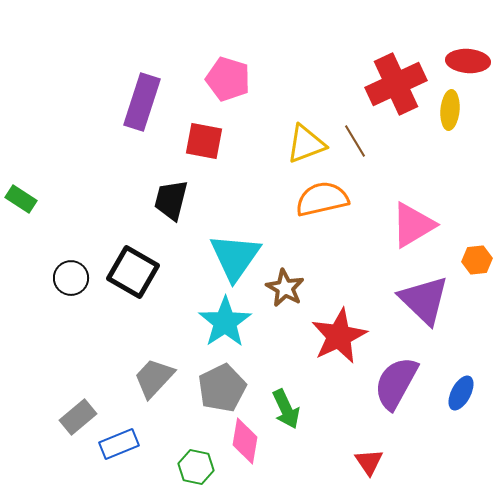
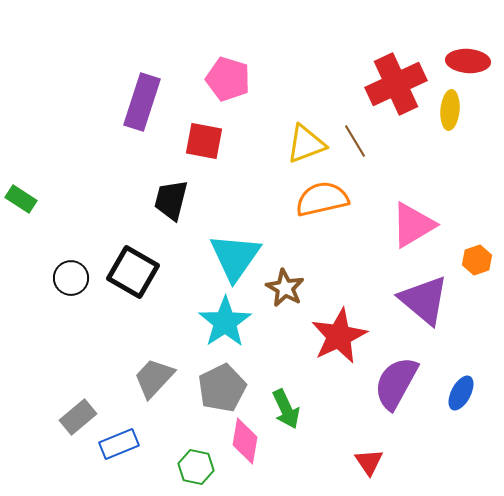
orange hexagon: rotated 12 degrees counterclockwise
purple triangle: rotated 4 degrees counterclockwise
